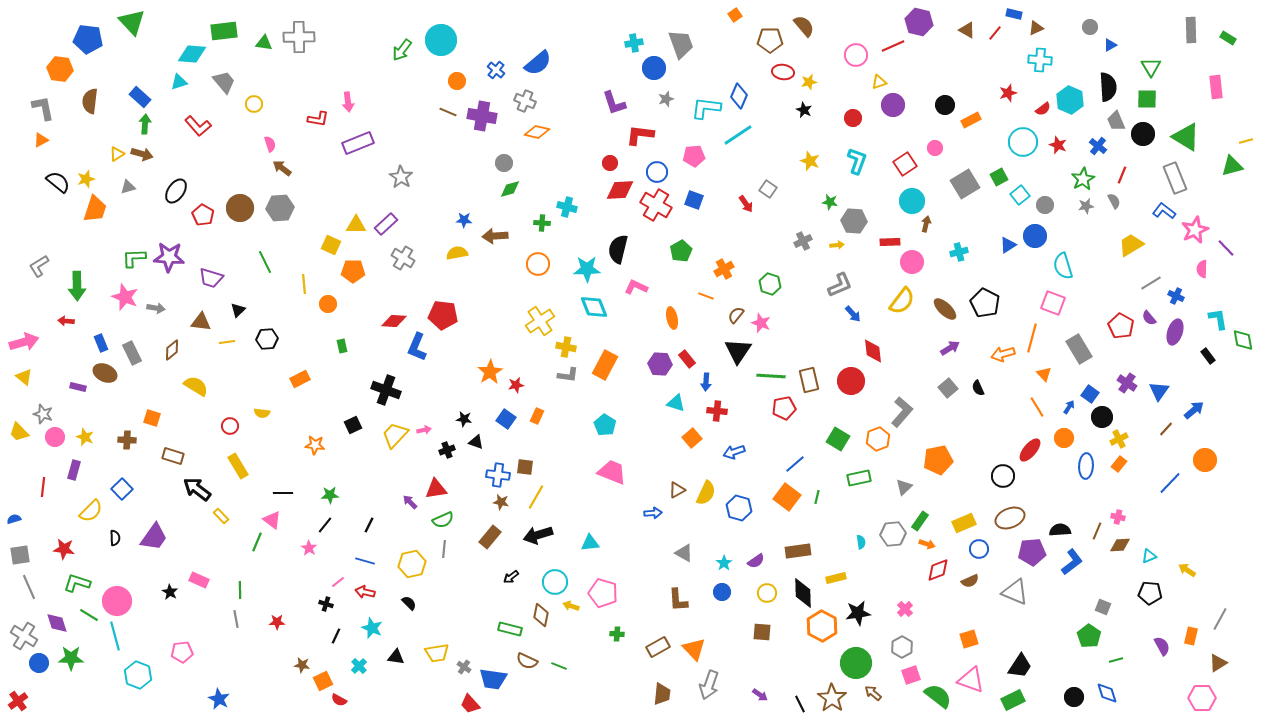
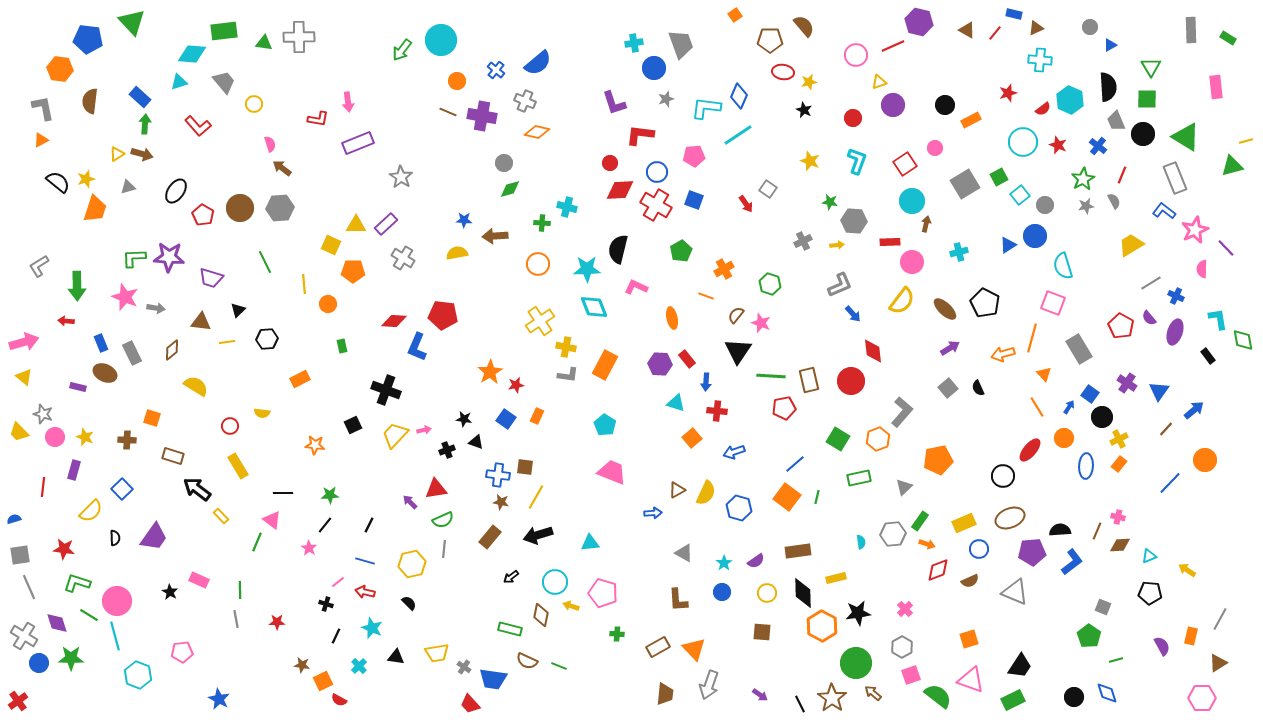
brown trapezoid at (662, 694): moved 3 px right
